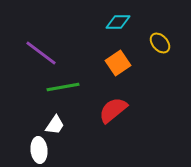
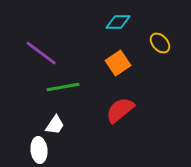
red semicircle: moved 7 px right
